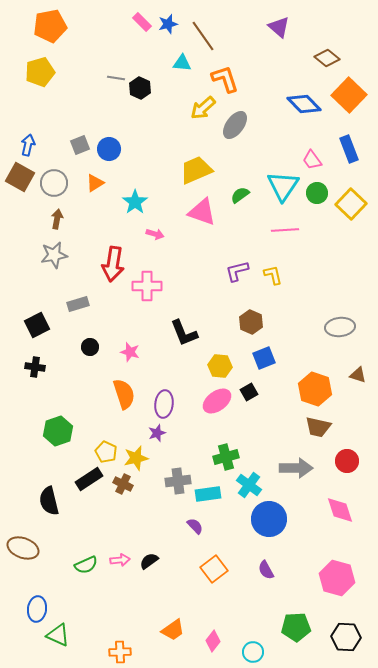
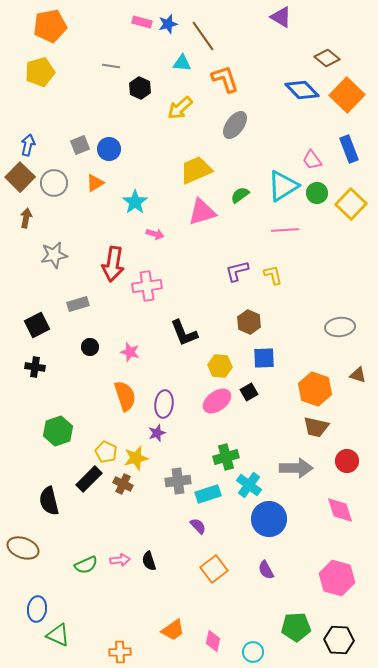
pink rectangle at (142, 22): rotated 30 degrees counterclockwise
purple triangle at (279, 27): moved 2 px right, 10 px up; rotated 10 degrees counterclockwise
gray line at (116, 78): moved 5 px left, 12 px up
orange square at (349, 95): moved 2 px left
blue diamond at (304, 104): moved 2 px left, 14 px up
yellow arrow at (203, 108): moved 23 px left
brown square at (20, 177): rotated 16 degrees clockwise
cyan triangle at (283, 186): rotated 24 degrees clockwise
pink triangle at (202, 212): rotated 36 degrees counterclockwise
brown arrow at (57, 219): moved 31 px left, 1 px up
pink cross at (147, 286): rotated 8 degrees counterclockwise
brown hexagon at (251, 322): moved 2 px left
blue square at (264, 358): rotated 20 degrees clockwise
orange semicircle at (124, 394): moved 1 px right, 2 px down
brown trapezoid at (318, 427): moved 2 px left
black rectangle at (89, 479): rotated 12 degrees counterclockwise
cyan rectangle at (208, 494): rotated 10 degrees counterclockwise
purple semicircle at (195, 526): moved 3 px right
black semicircle at (149, 561): rotated 72 degrees counterclockwise
black hexagon at (346, 637): moved 7 px left, 3 px down
pink diamond at (213, 641): rotated 25 degrees counterclockwise
